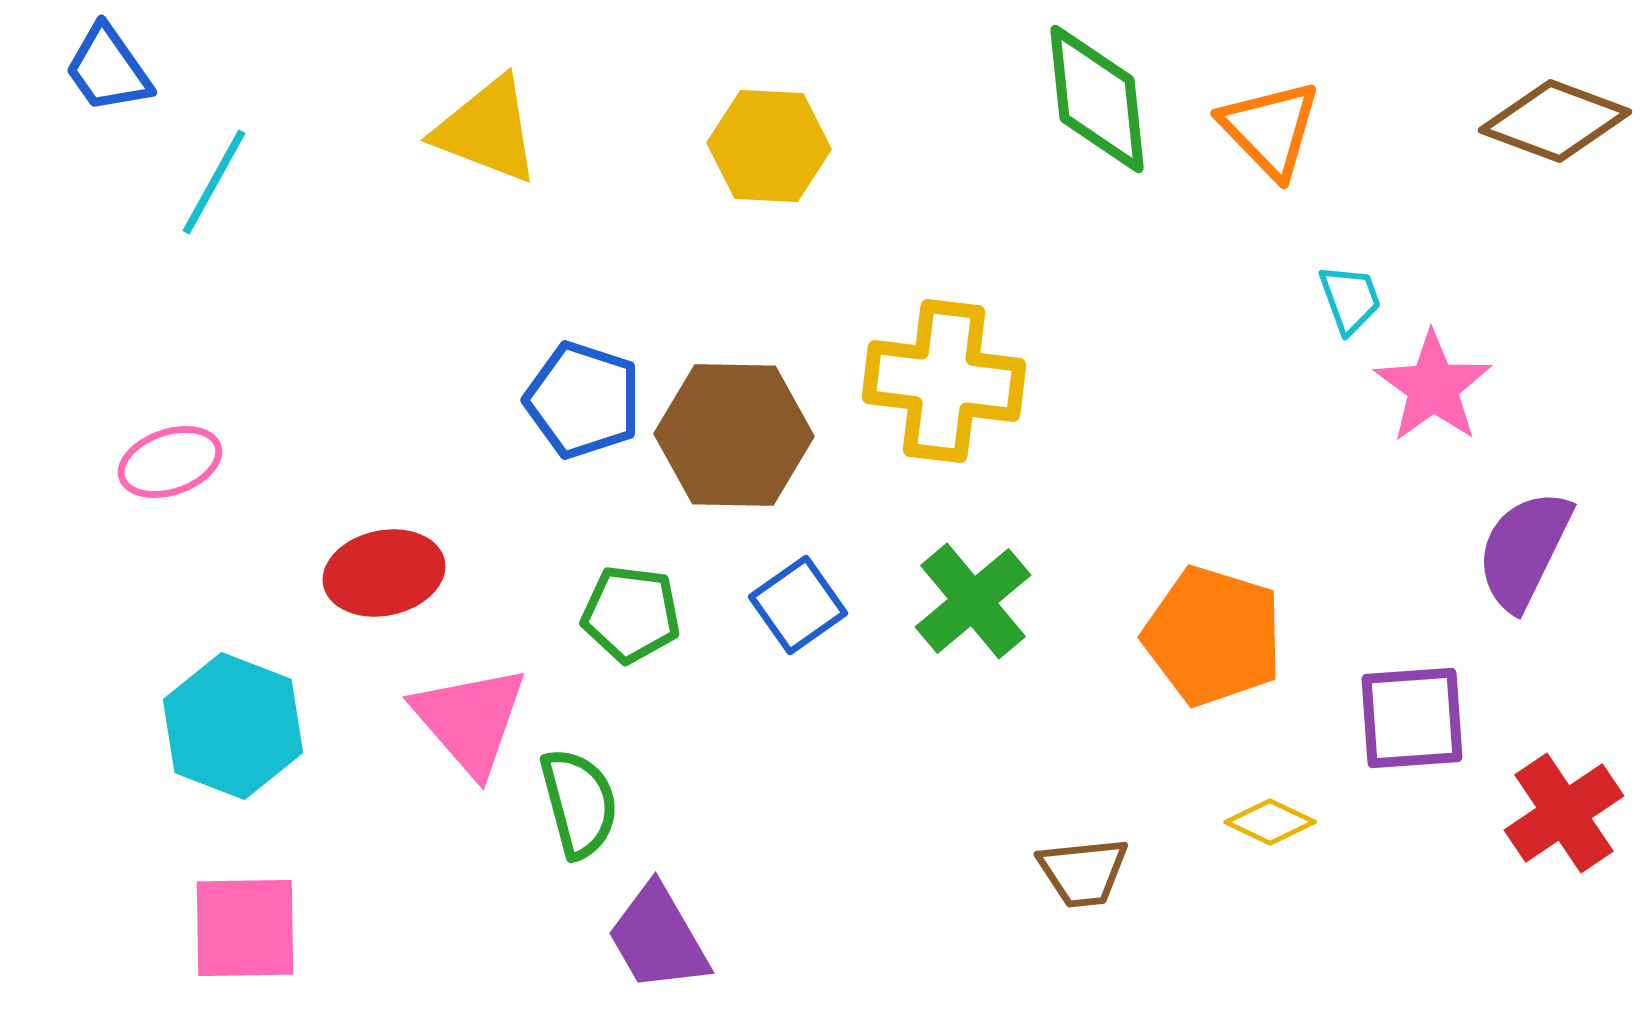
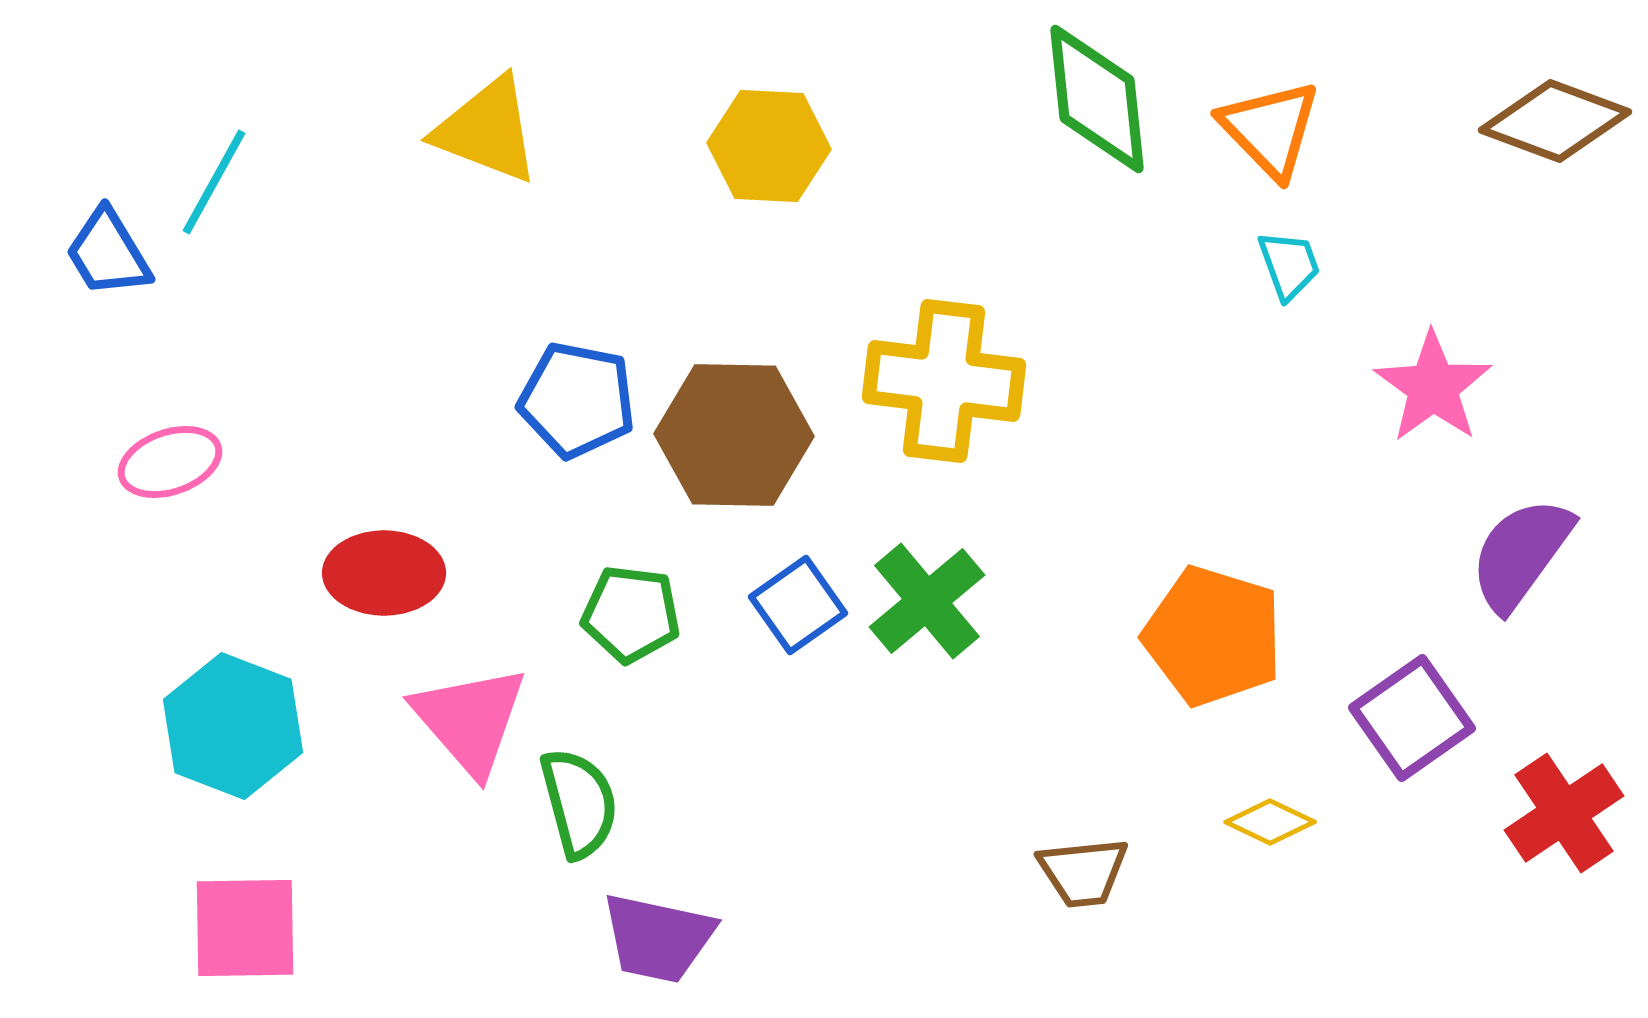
blue trapezoid: moved 184 px down; rotated 4 degrees clockwise
cyan trapezoid: moved 61 px left, 34 px up
blue pentagon: moved 6 px left; rotated 7 degrees counterclockwise
purple semicircle: moved 3 px left, 4 px down; rotated 10 degrees clockwise
red ellipse: rotated 12 degrees clockwise
green cross: moved 46 px left
purple square: rotated 31 degrees counterclockwise
purple trapezoid: rotated 48 degrees counterclockwise
